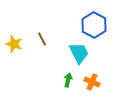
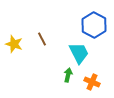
green arrow: moved 5 px up
